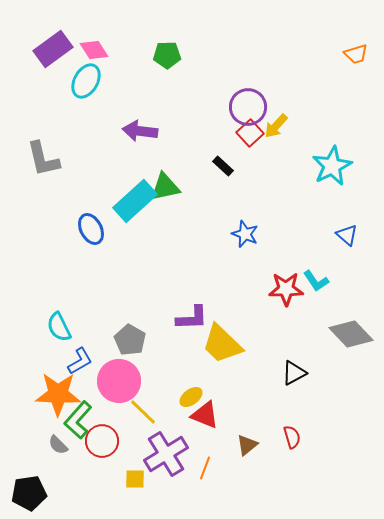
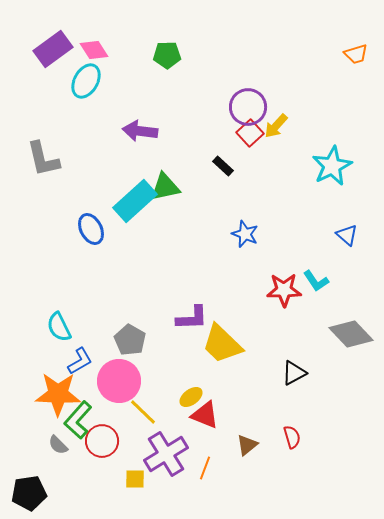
red star: moved 2 px left, 1 px down
